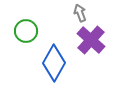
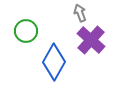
blue diamond: moved 1 px up
